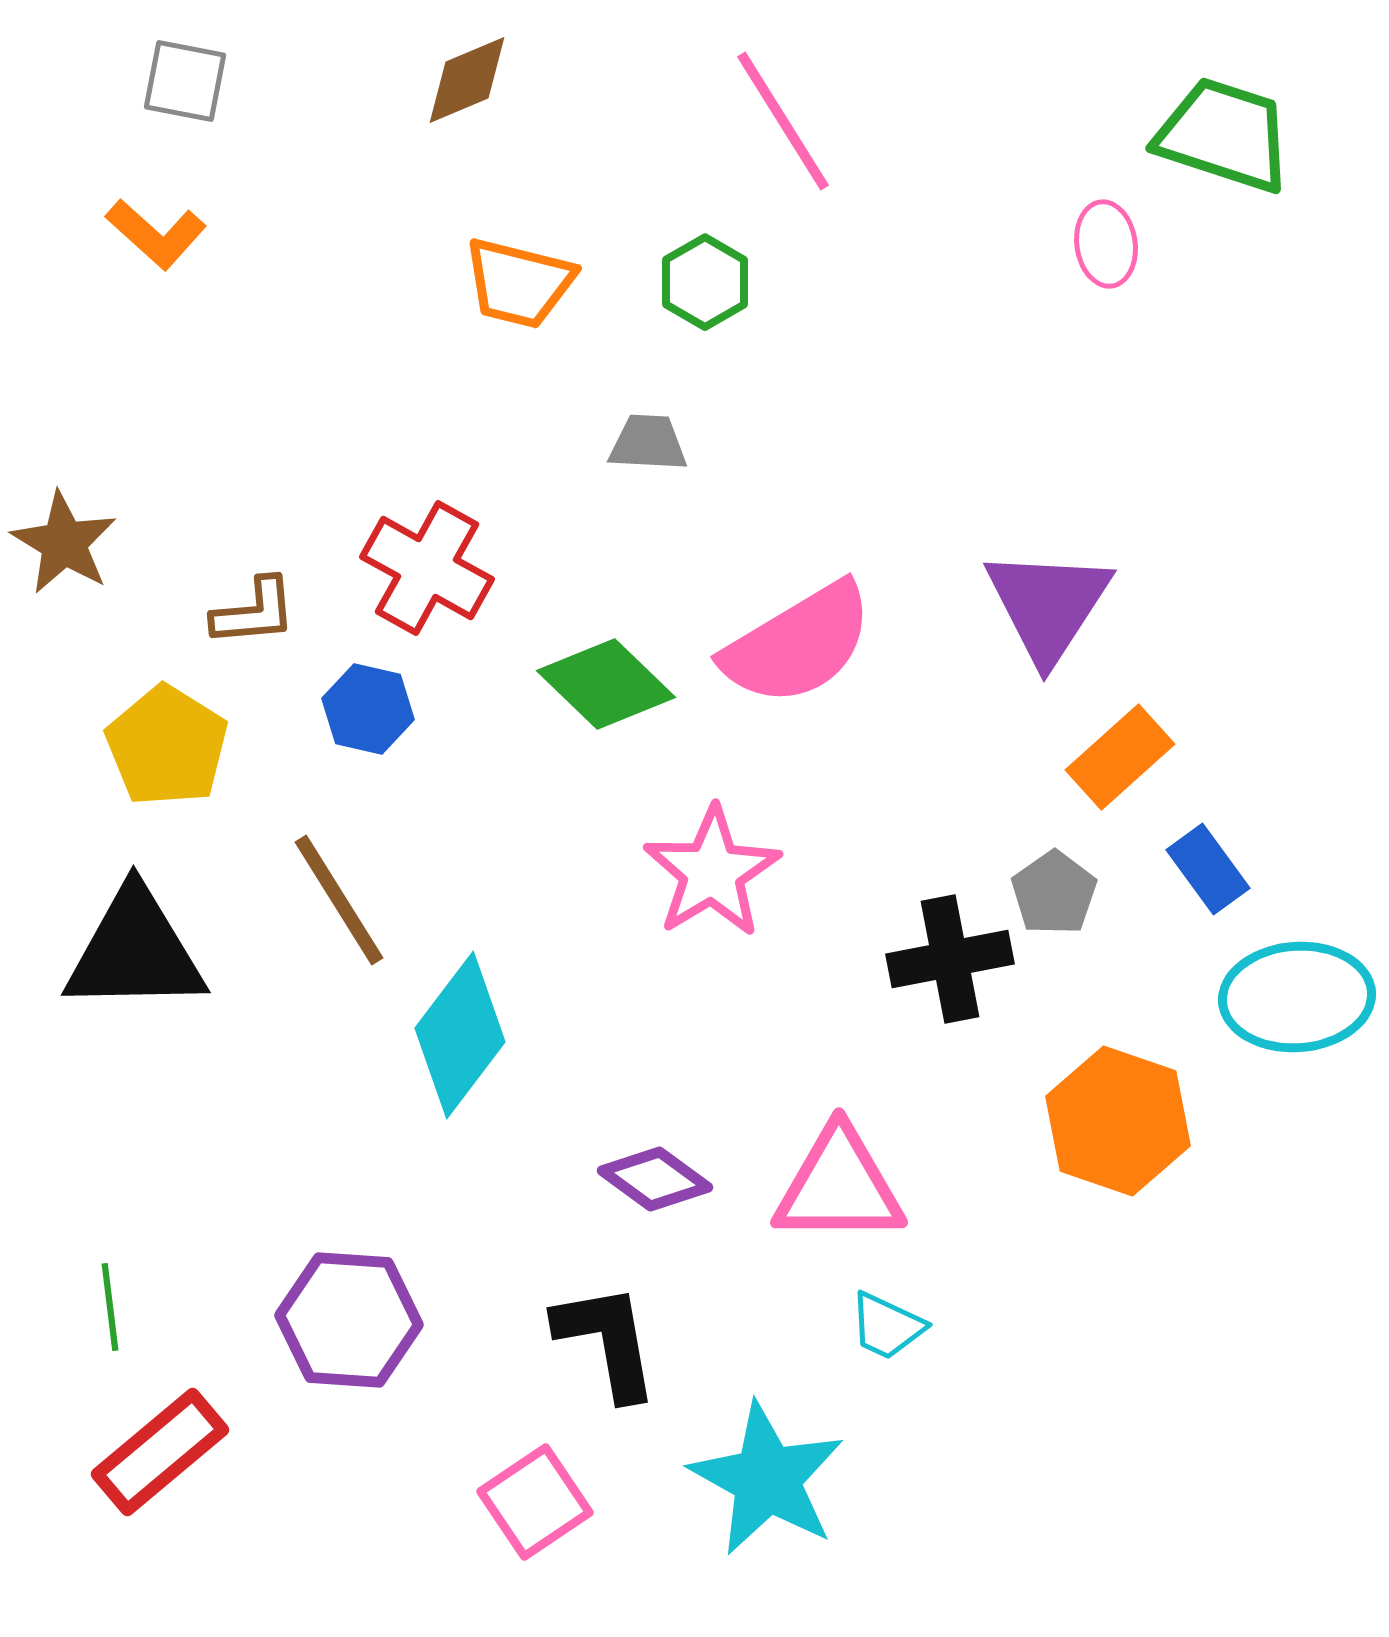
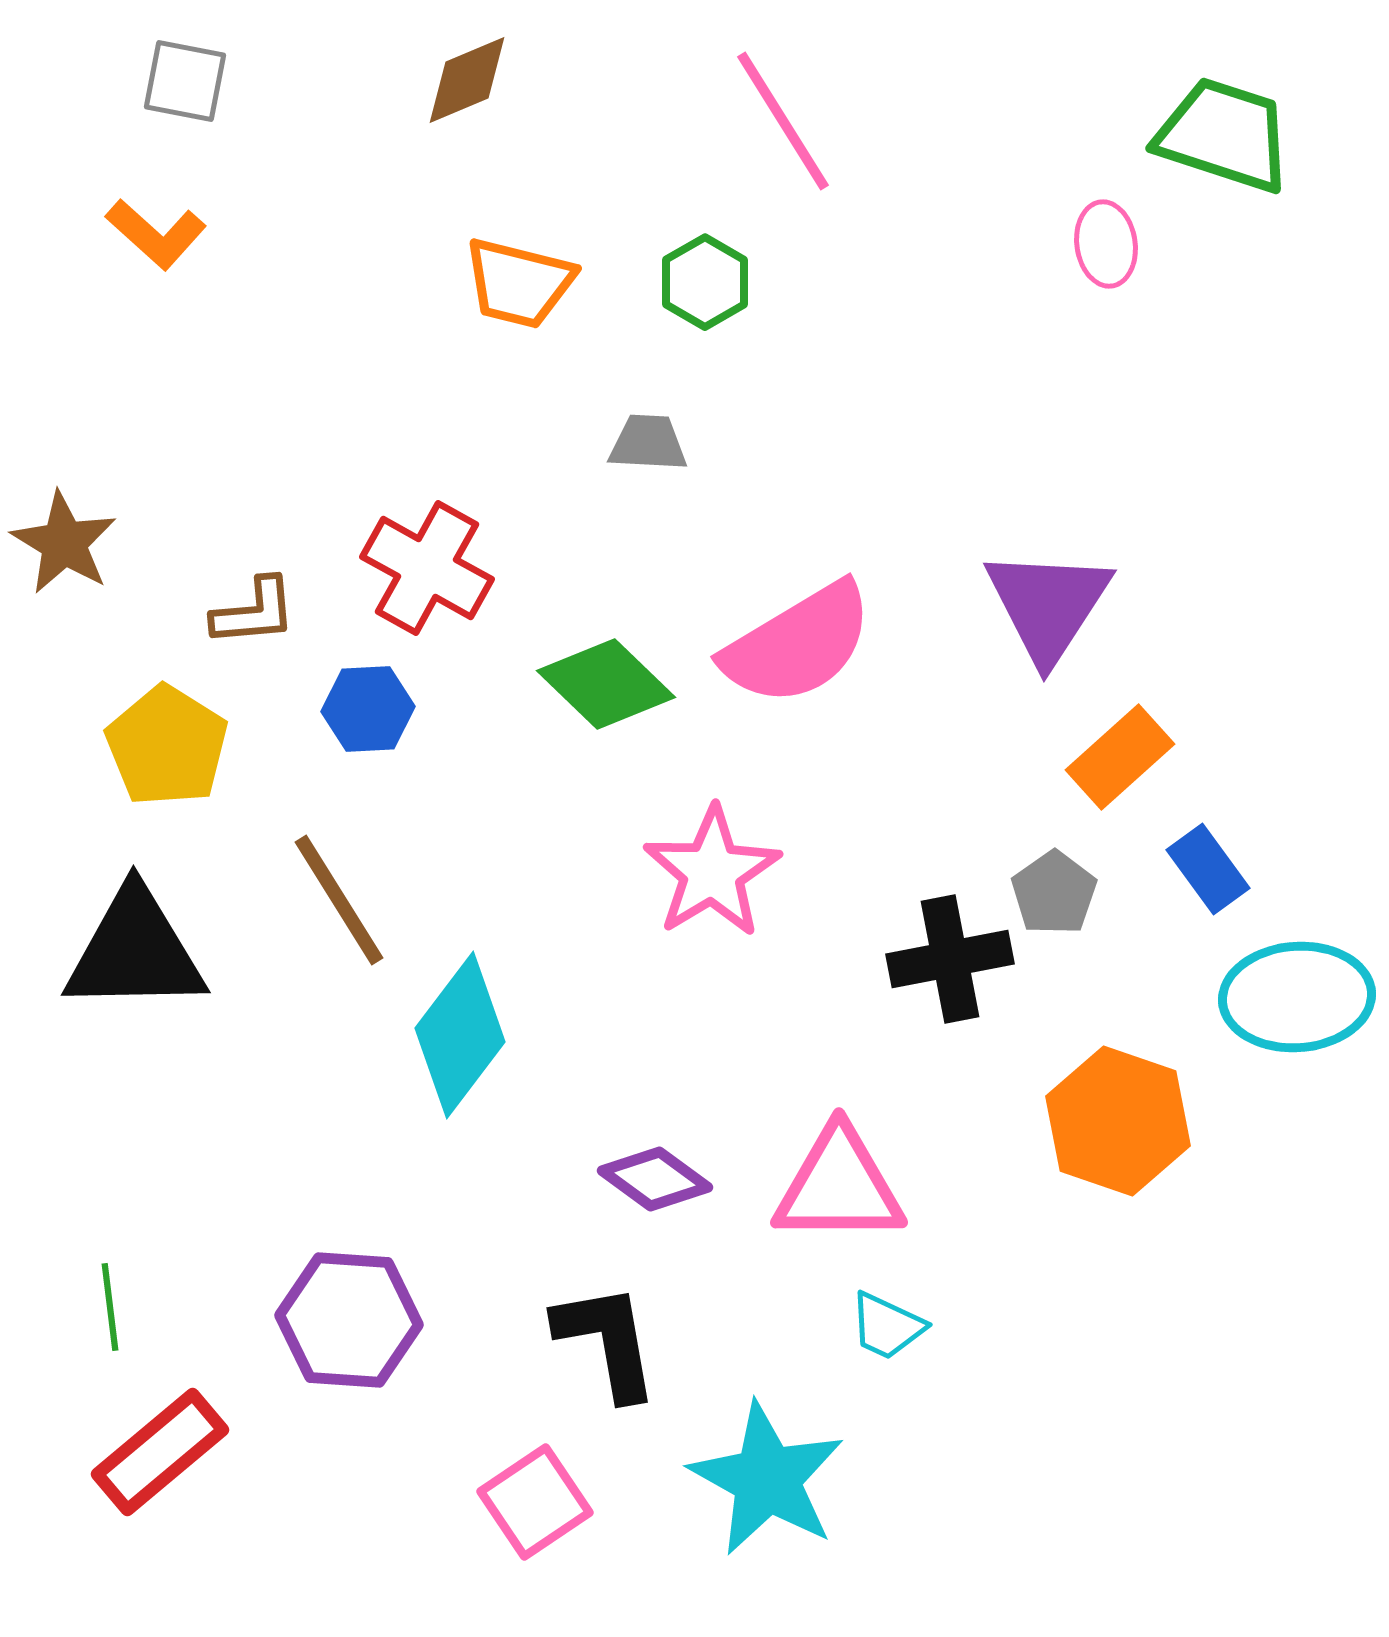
blue hexagon: rotated 16 degrees counterclockwise
